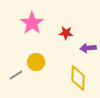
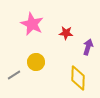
pink star: moved 1 px down; rotated 10 degrees counterclockwise
purple arrow: moved 1 px up; rotated 112 degrees clockwise
gray line: moved 2 px left
